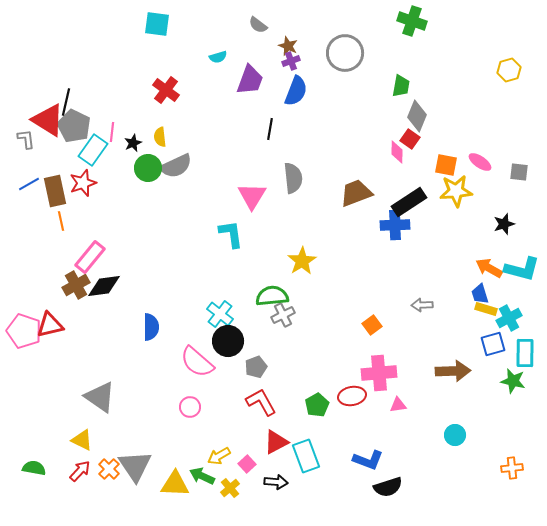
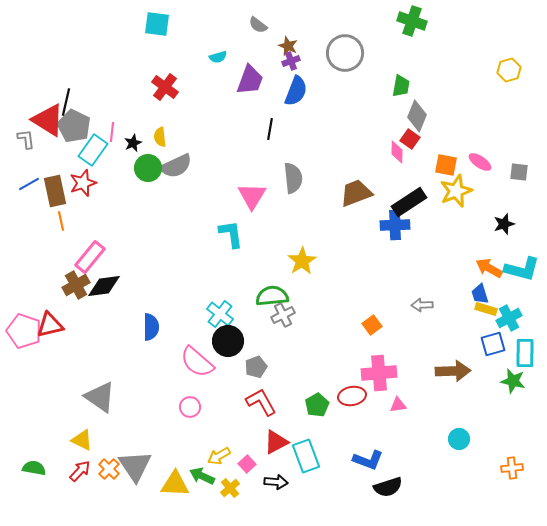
red cross at (166, 90): moved 1 px left, 3 px up
yellow star at (456, 191): rotated 16 degrees counterclockwise
cyan circle at (455, 435): moved 4 px right, 4 px down
